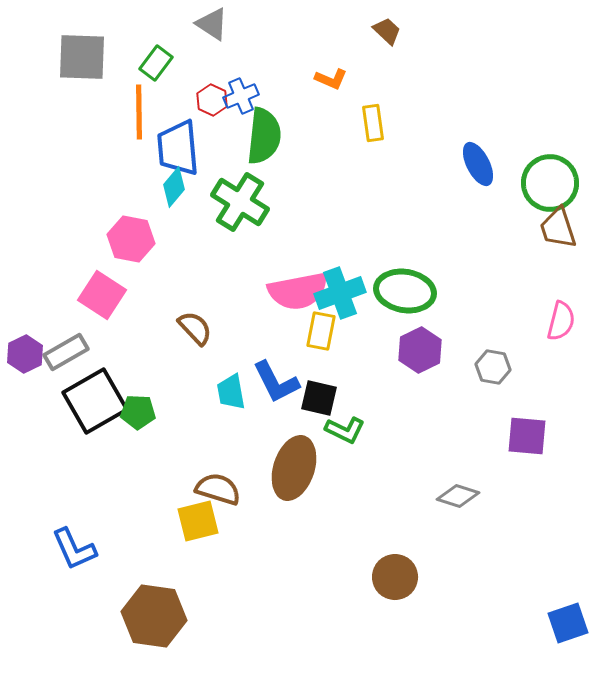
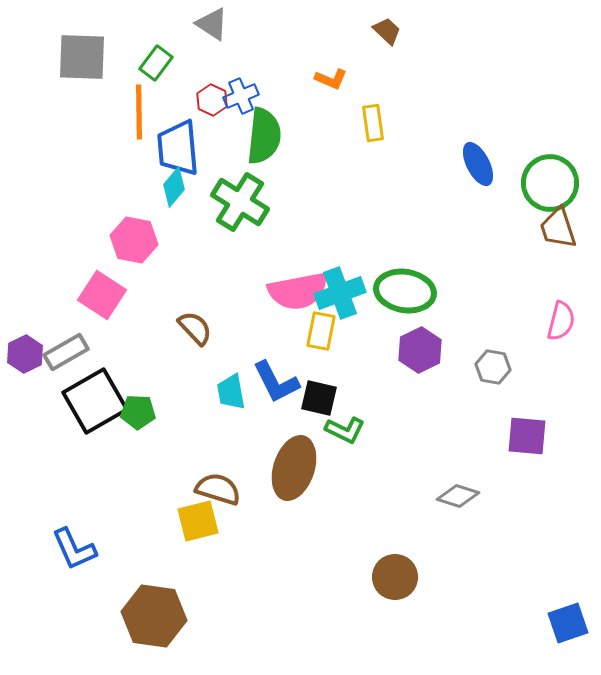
pink hexagon at (131, 239): moved 3 px right, 1 px down
